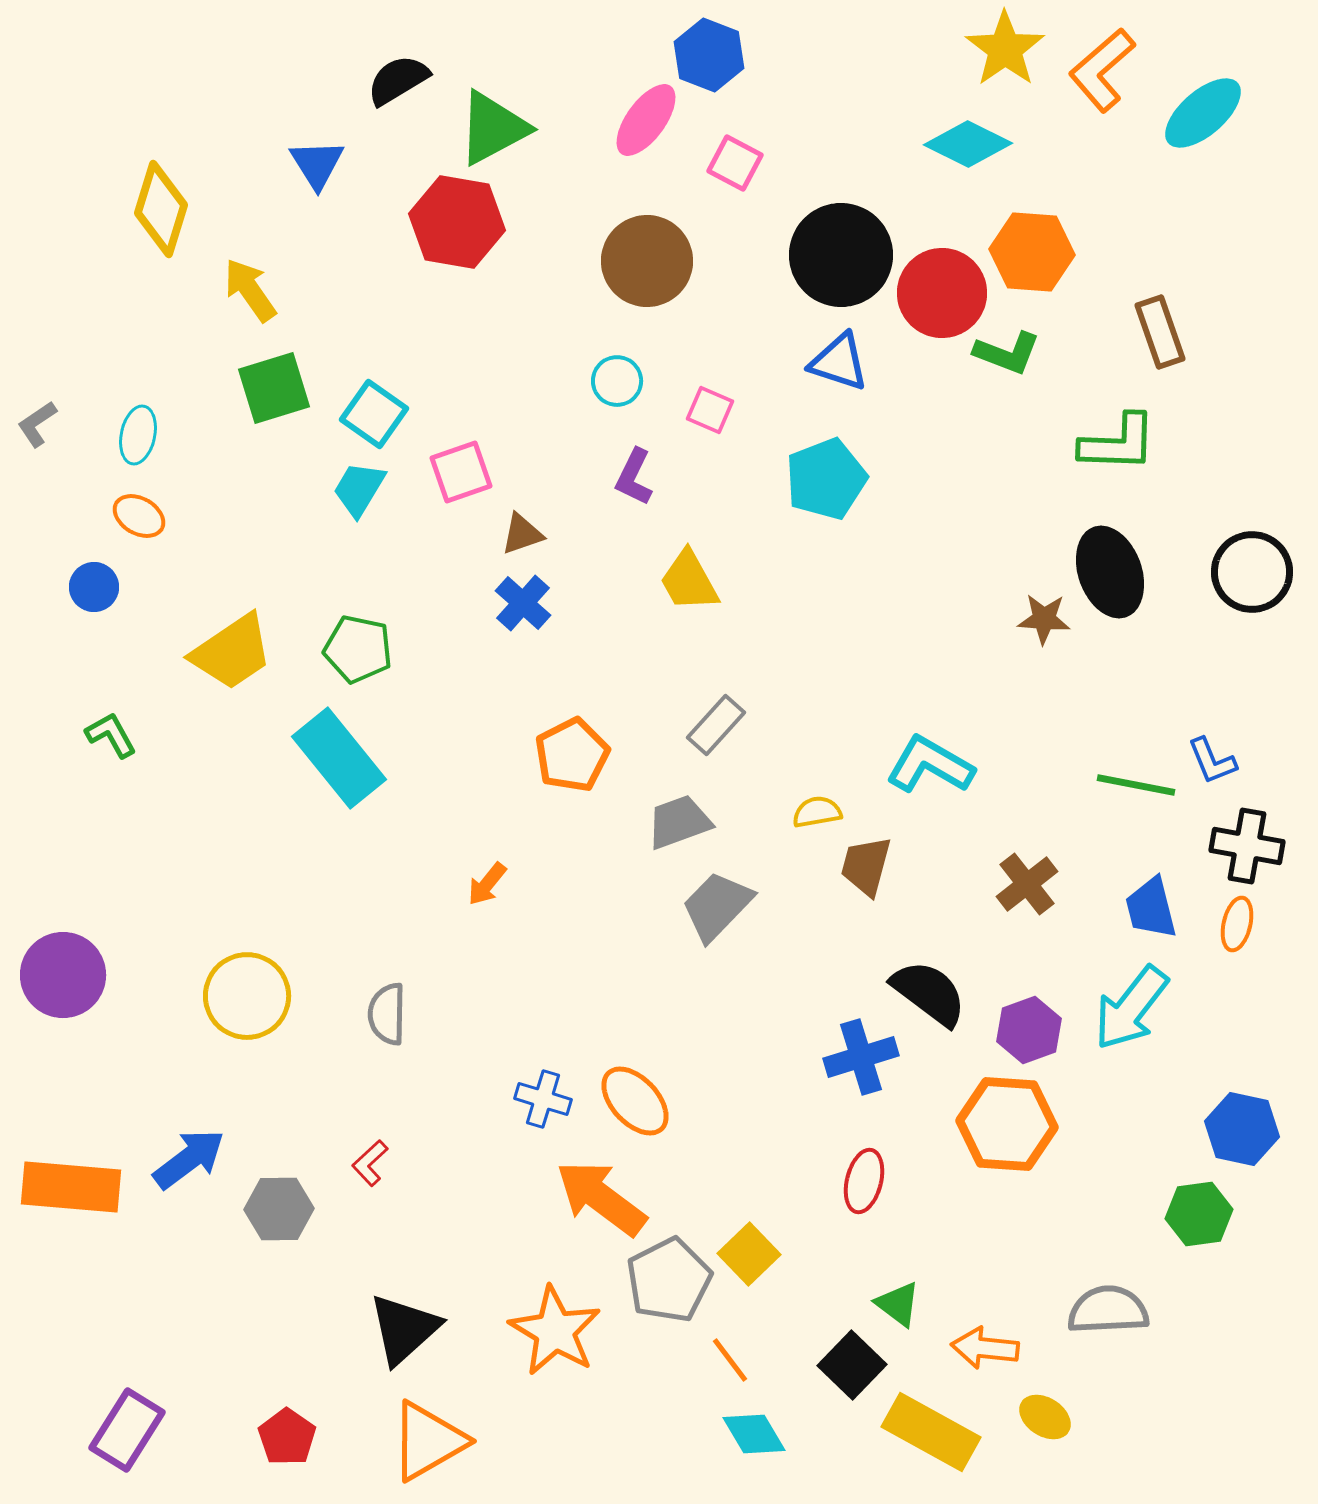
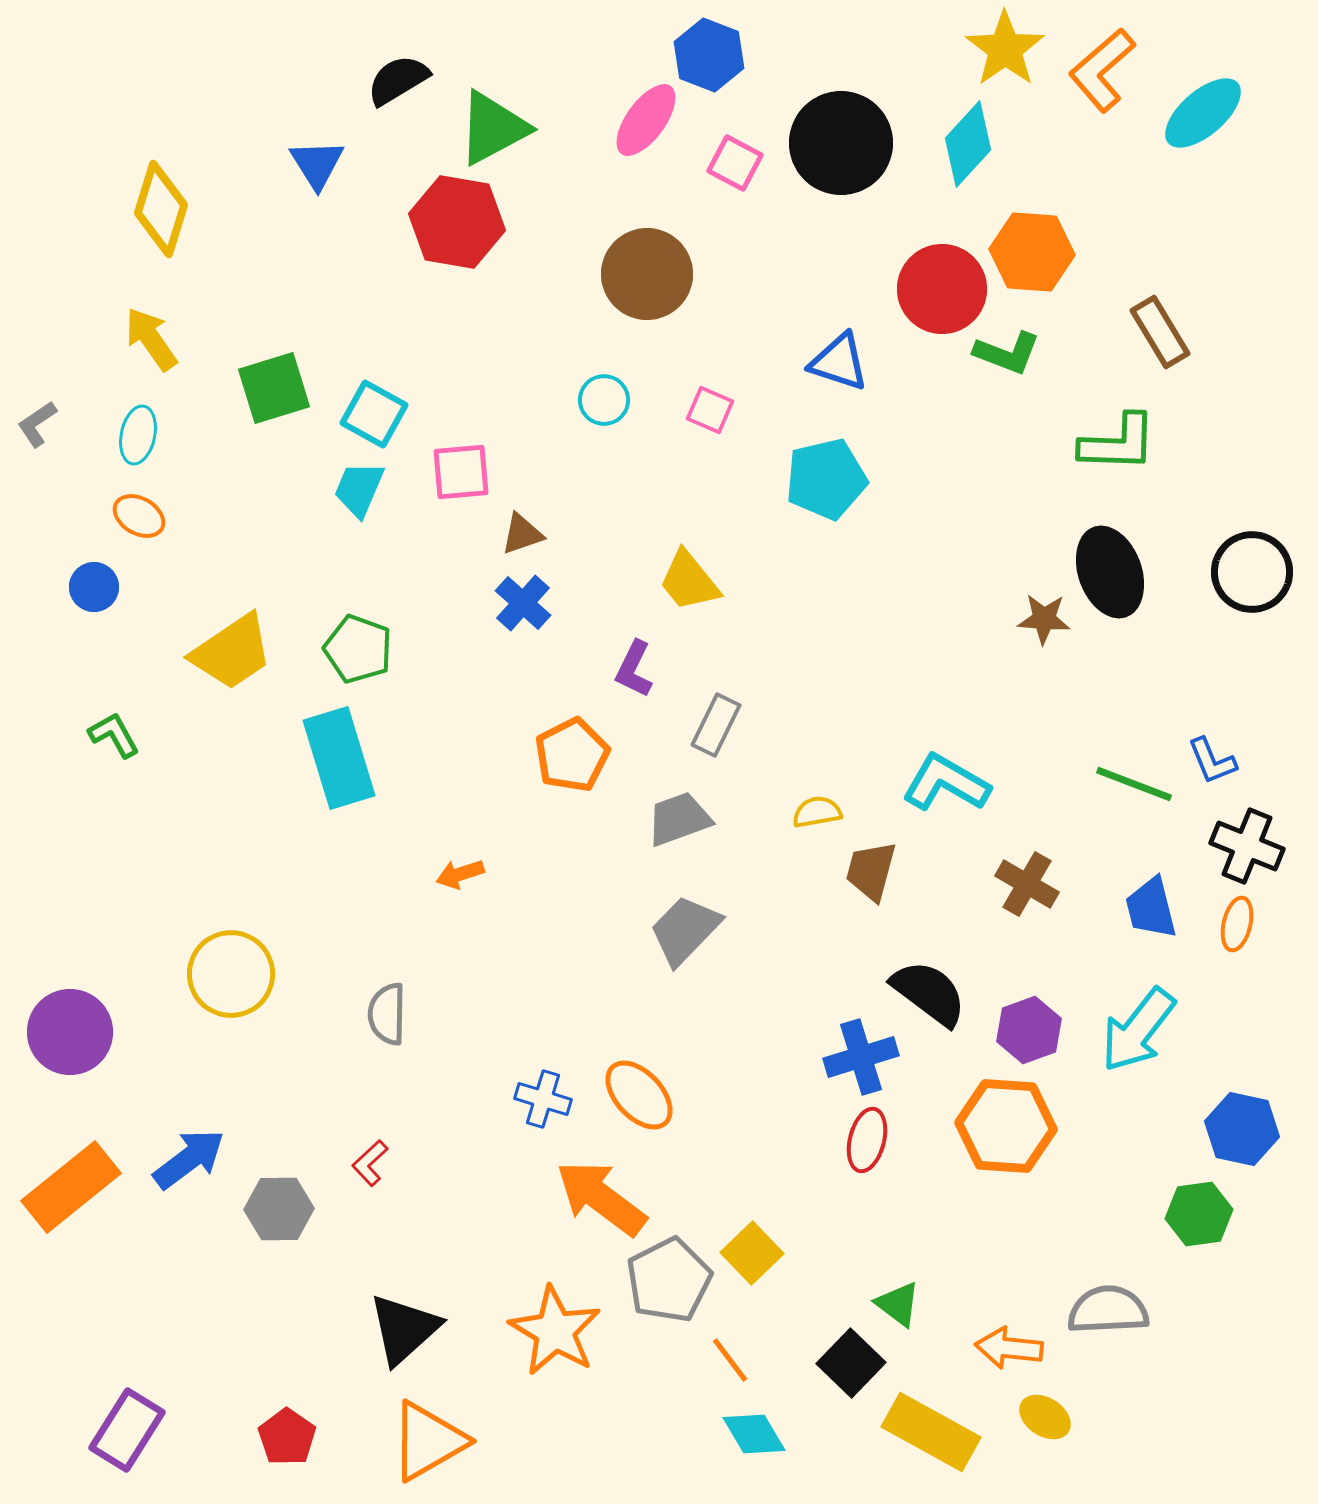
cyan diamond at (968, 144): rotated 74 degrees counterclockwise
black circle at (841, 255): moved 112 px up
brown circle at (647, 261): moved 13 px down
yellow arrow at (250, 290): moved 99 px left, 49 px down
red circle at (942, 293): moved 4 px up
brown rectangle at (1160, 332): rotated 12 degrees counterclockwise
cyan circle at (617, 381): moved 13 px left, 19 px down
cyan square at (374, 414): rotated 6 degrees counterclockwise
pink square at (461, 472): rotated 14 degrees clockwise
purple L-shape at (634, 477): moved 192 px down
cyan pentagon at (826, 479): rotated 8 degrees clockwise
cyan trapezoid at (359, 489): rotated 8 degrees counterclockwise
yellow trapezoid at (689, 581): rotated 10 degrees counterclockwise
green pentagon at (358, 649): rotated 8 degrees clockwise
gray rectangle at (716, 725): rotated 16 degrees counterclockwise
green L-shape at (111, 735): moved 3 px right
cyan rectangle at (339, 758): rotated 22 degrees clockwise
cyan L-shape at (930, 765): moved 16 px right, 18 px down
green line at (1136, 785): moved 2 px left, 1 px up; rotated 10 degrees clockwise
gray trapezoid at (679, 822): moved 3 px up
black cross at (1247, 846): rotated 12 degrees clockwise
brown trapezoid at (866, 866): moved 5 px right, 5 px down
orange arrow at (487, 884): moved 27 px left, 10 px up; rotated 33 degrees clockwise
brown cross at (1027, 884): rotated 22 degrees counterclockwise
gray trapezoid at (717, 906): moved 32 px left, 24 px down
purple circle at (63, 975): moved 7 px right, 57 px down
yellow circle at (247, 996): moved 16 px left, 22 px up
cyan arrow at (1131, 1008): moved 7 px right, 22 px down
orange ellipse at (635, 1101): moved 4 px right, 6 px up
orange hexagon at (1007, 1124): moved 1 px left, 2 px down
red ellipse at (864, 1181): moved 3 px right, 41 px up
orange rectangle at (71, 1187): rotated 44 degrees counterclockwise
yellow square at (749, 1254): moved 3 px right, 1 px up
orange arrow at (985, 1348): moved 24 px right
black square at (852, 1365): moved 1 px left, 2 px up
